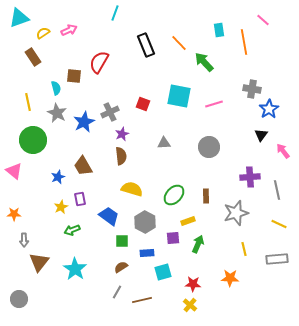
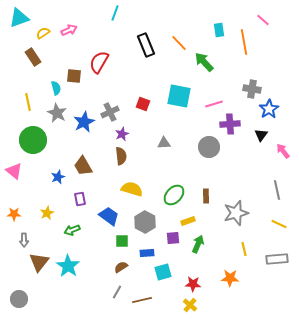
purple cross at (250, 177): moved 20 px left, 53 px up
yellow star at (61, 207): moved 14 px left, 6 px down
cyan star at (75, 269): moved 7 px left, 3 px up
